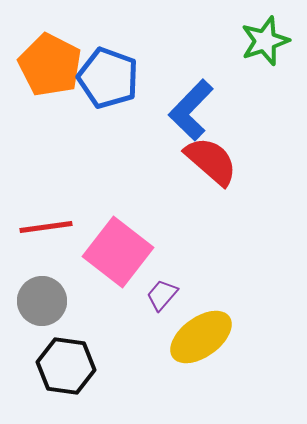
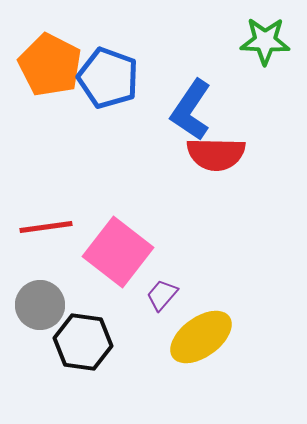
green star: rotated 21 degrees clockwise
blue L-shape: rotated 10 degrees counterclockwise
red semicircle: moved 5 px right, 7 px up; rotated 140 degrees clockwise
gray circle: moved 2 px left, 4 px down
black hexagon: moved 17 px right, 24 px up
